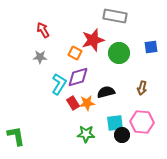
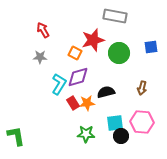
black circle: moved 1 px left, 1 px down
